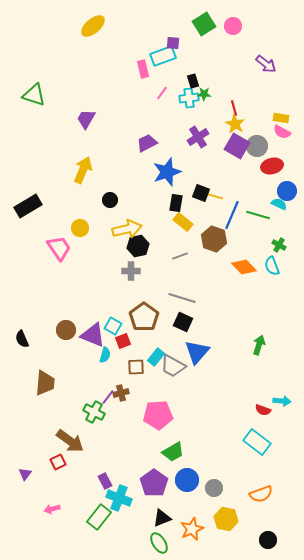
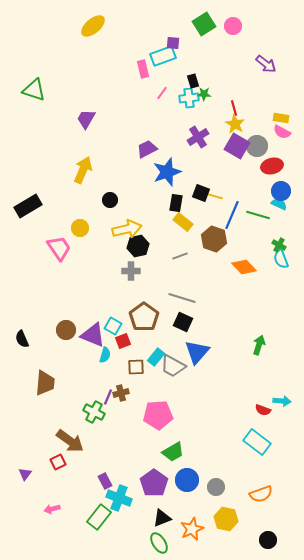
green triangle at (34, 95): moved 5 px up
purple trapezoid at (147, 143): moved 6 px down
blue circle at (287, 191): moved 6 px left
cyan semicircle at (272, 266): moved 9 px right, 7 px up
purple line at (108, 397): rotated 14 degrees counterclockwise
gray circle at (214, 488): moved 2 px right, 1 px up
